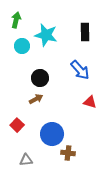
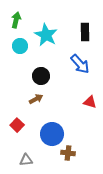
cyan star: rotated 15 degrees clockwise
cyan circle: moved 2 px left
blue arrow: moved 6 px up
black circle: moved 1 px right, 2 px up
